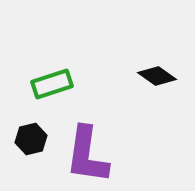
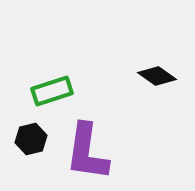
green rectangle: moved 7 px down
purple L-shape: moved 3 px up
